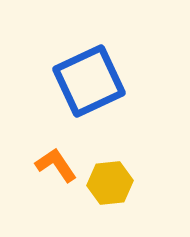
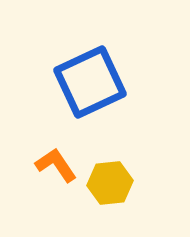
blue square: moved 1 px right, 1 px down
